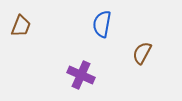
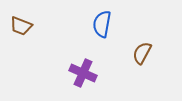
brown trapezoid: rotated 90 degrees clockwise
purple cross: moved 2 px right, 2 px up
